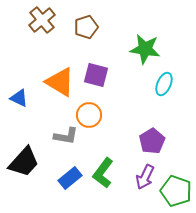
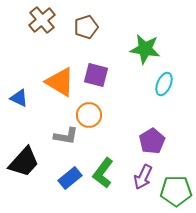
purple arrow: moved 2 px left
green pentagon: rotated 20 degrees counterclockwise
